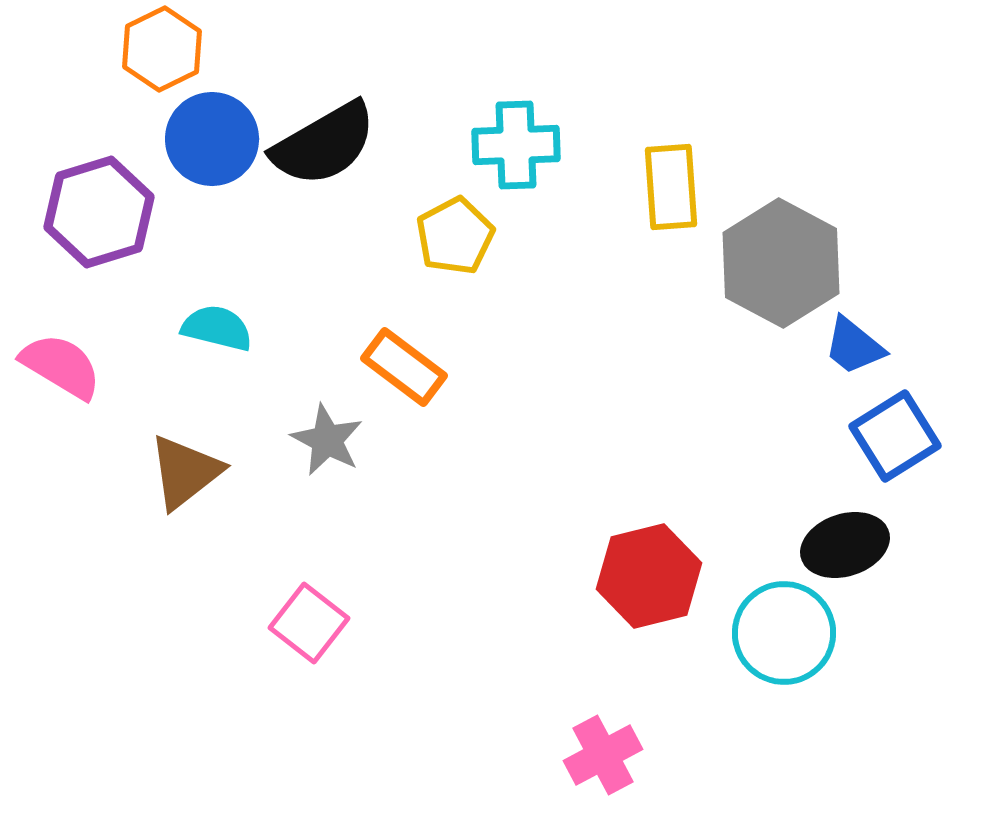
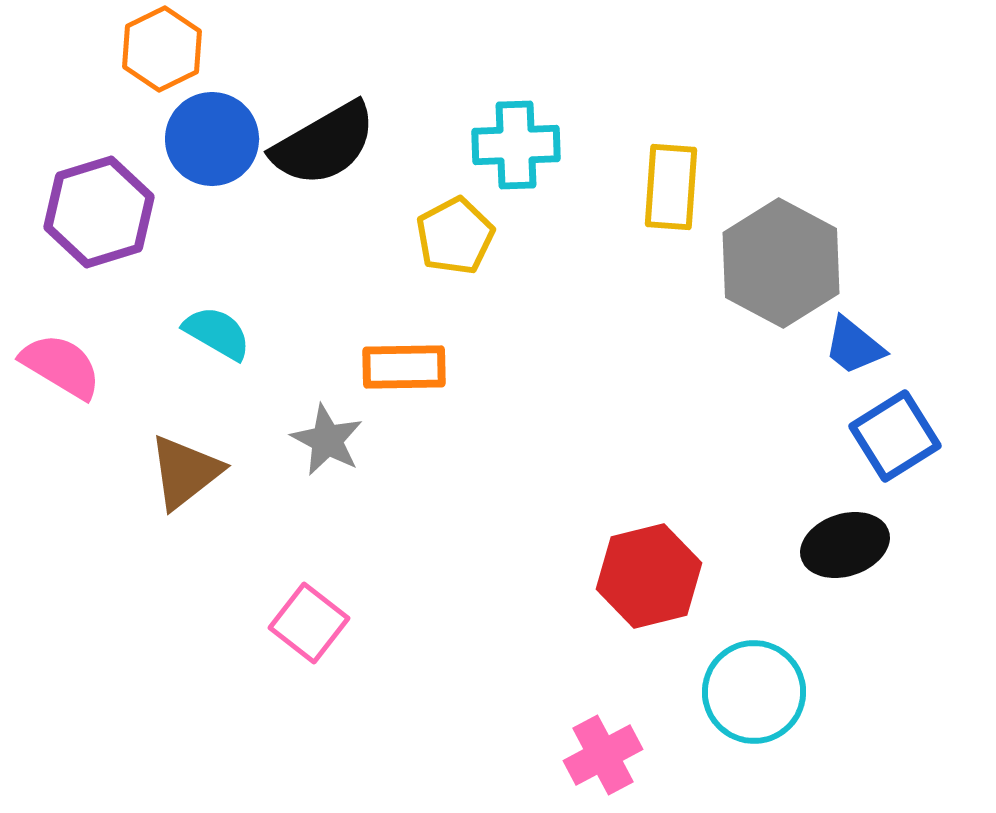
yellow rectangle: rotated 8 degrees clockwise
cyan semicircle: moved 5 px down; rotated 16 degrees clockwise
orange rectangle: rotated 38 degrees counterclockwise
cyan circle: moved 30 px left, 59 px down
